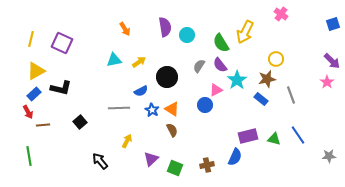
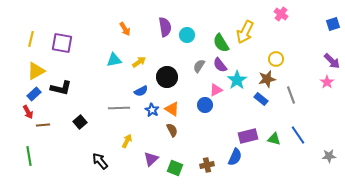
purple square at (62, 43): rotated 15 degrees counterclockwise
